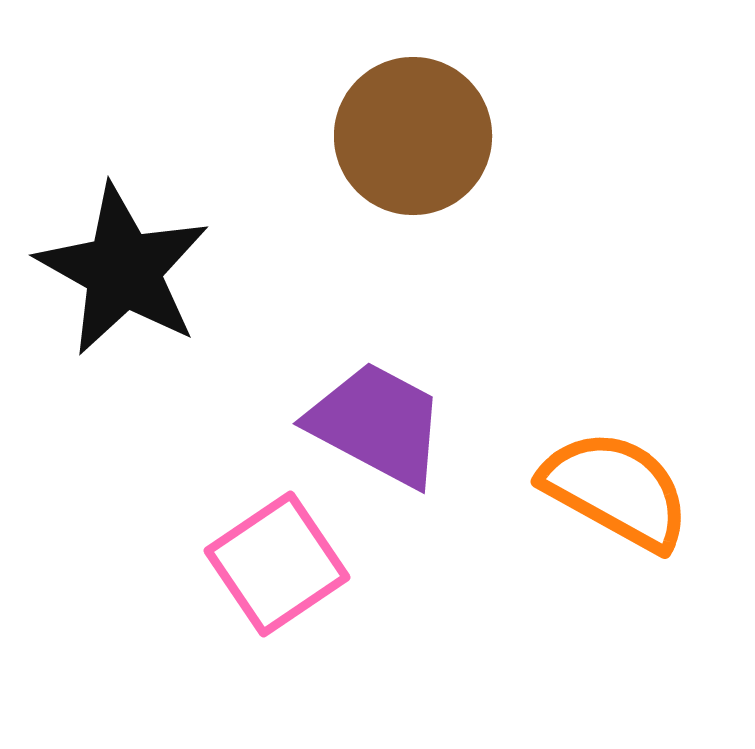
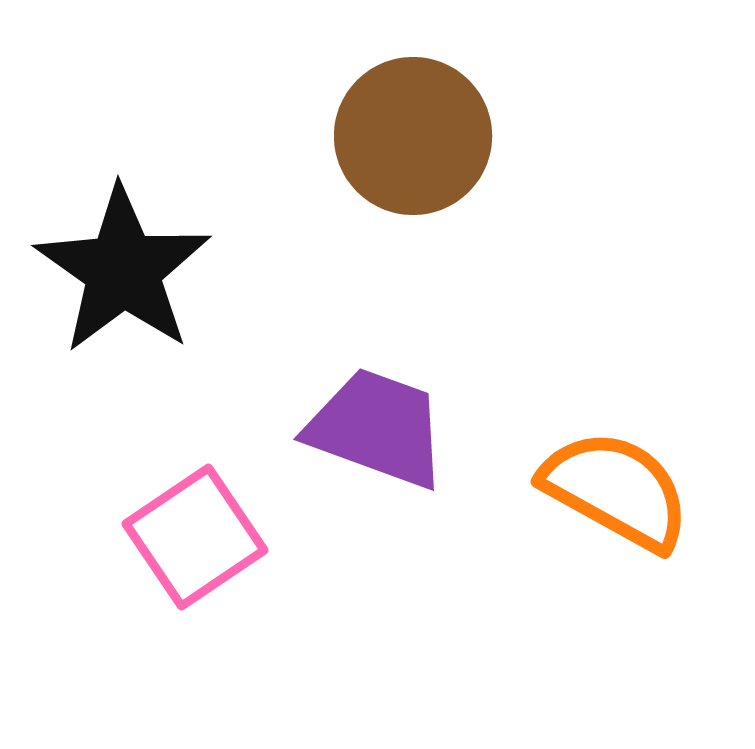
black star: rotated 6 degrees clockwise
purple trapezoid: moved 4 px down; rotated 8 degrees counterclockwise
pink square: moved 82 px left, 27 px up
